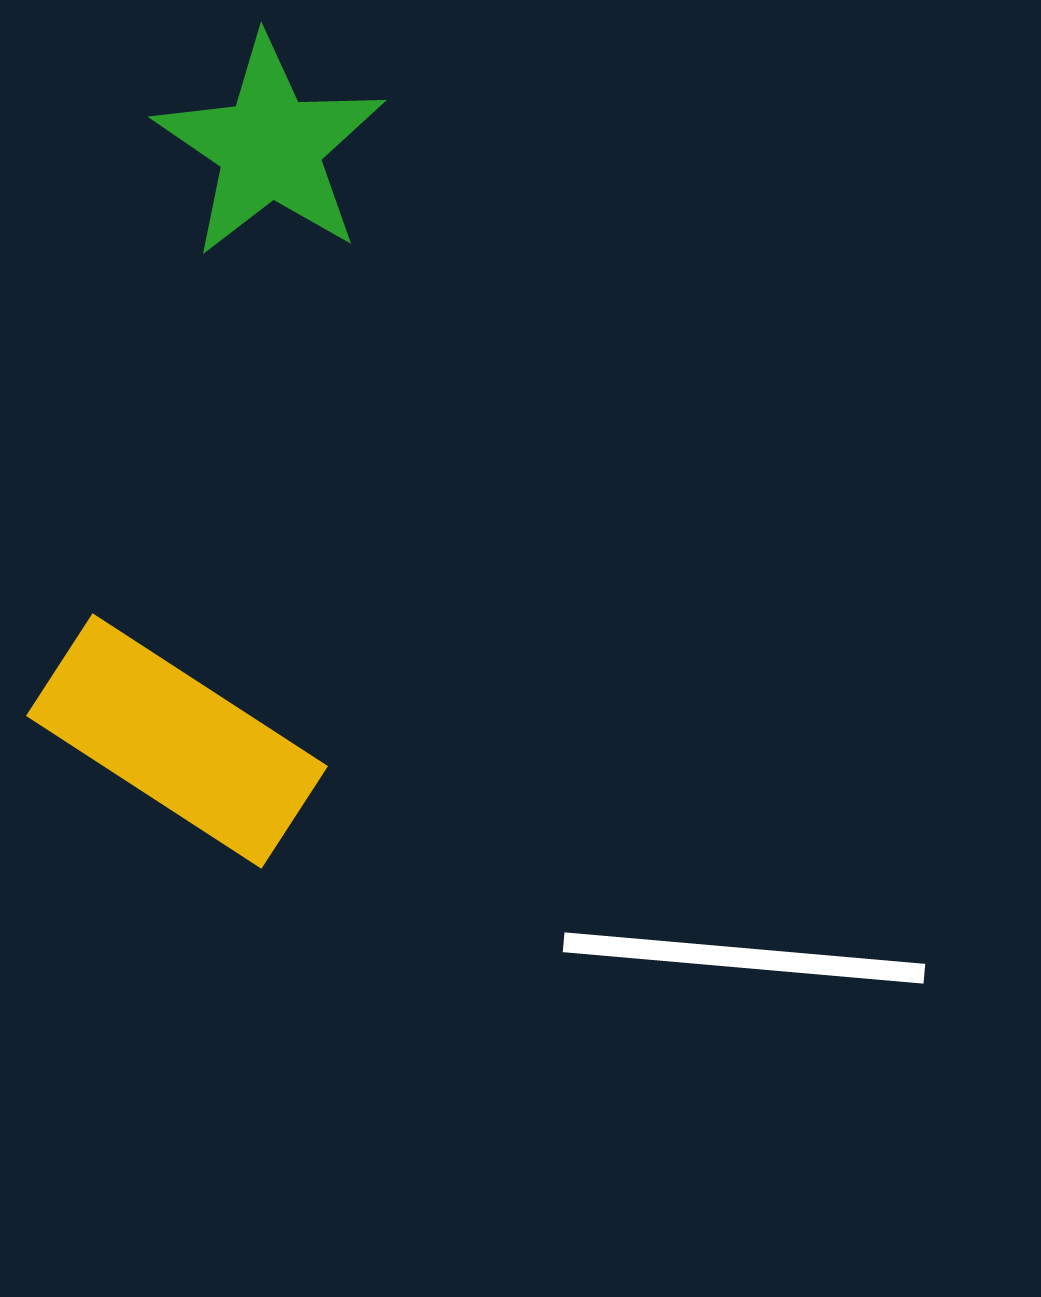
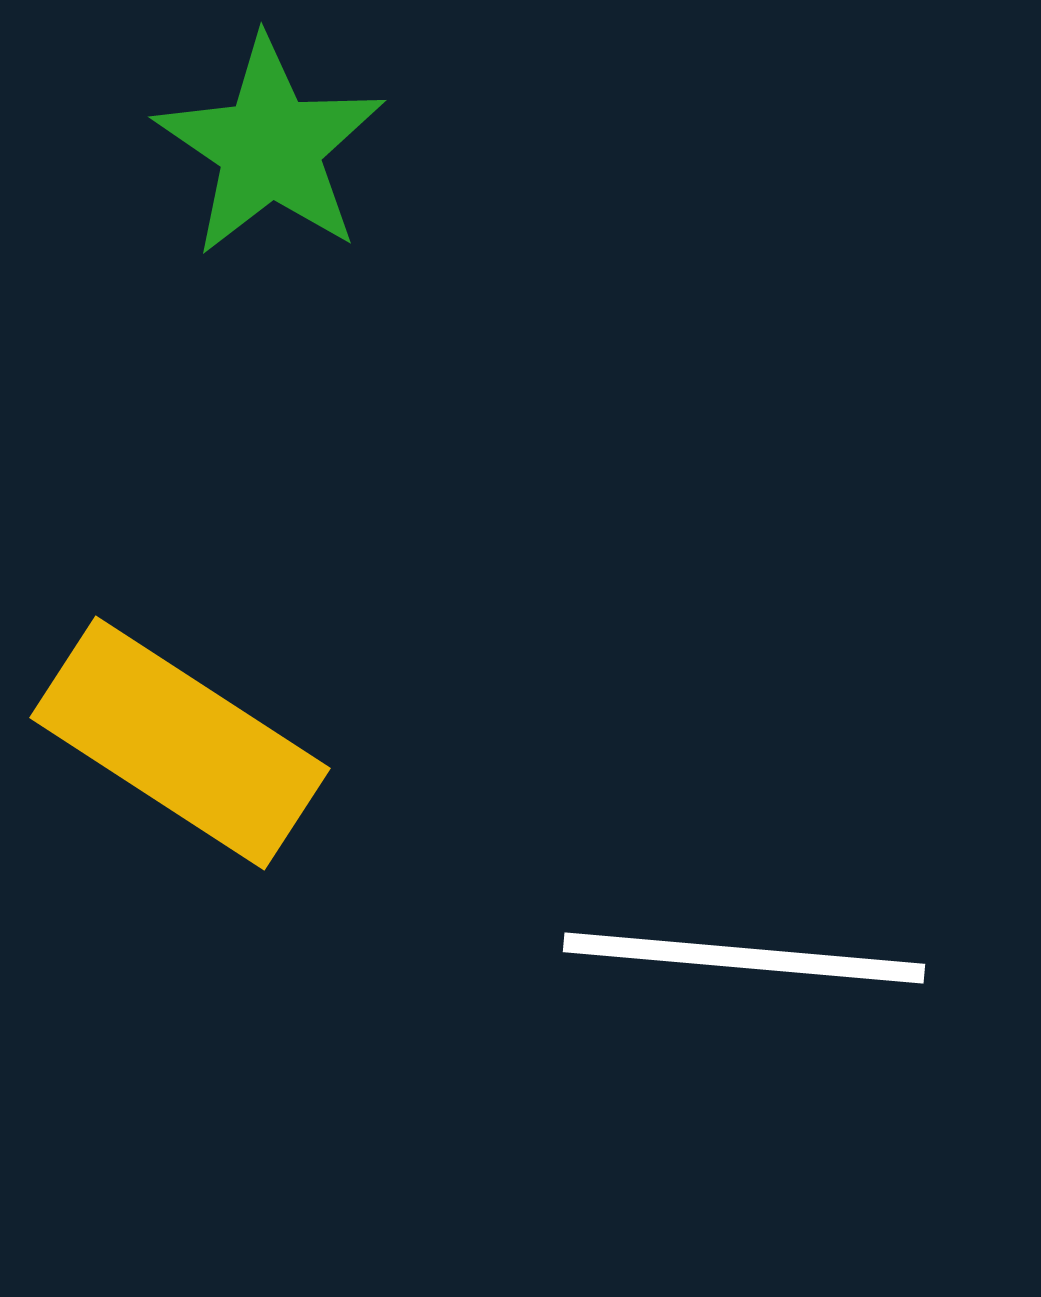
yellow rectangle: moved 3 px right, 2 px down
